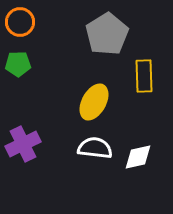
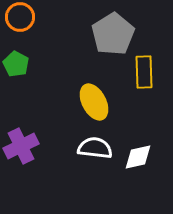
orange circle: moved 5 px up
gray pentagon: moved 6 px right
green pentagon: moved 2 px left; rotated 30 degrees clockwise
yellow rectangle: moved 4 px up
yellow ellipse: rotated 57 degrees counterclockwise
purple cross: moved 2 px left, 2 px down
